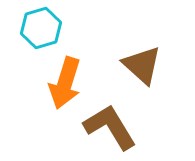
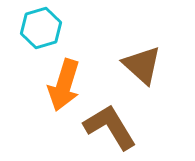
orange arrow: moved 1 px left, 2 px down
